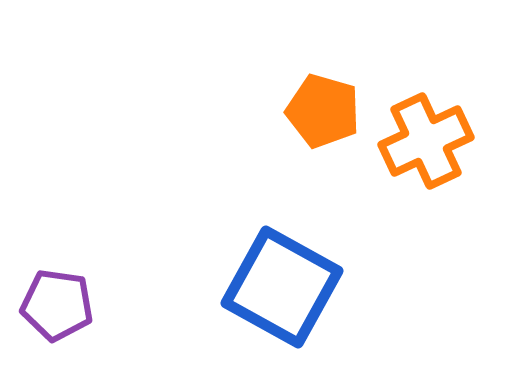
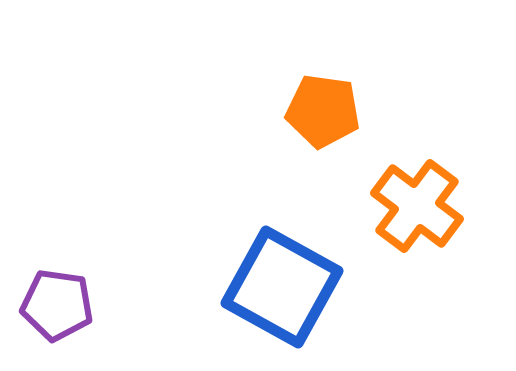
orange pentagon: rotated 8 degrees counterclockwise
orange cross: moved 9 px left, 65 px down; rotated 28 degrees counterclockwise
